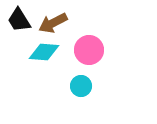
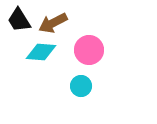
cyan diamond: moved 3 px left
